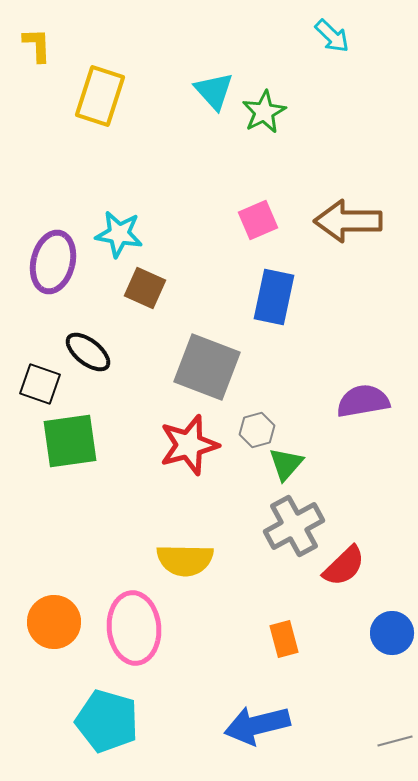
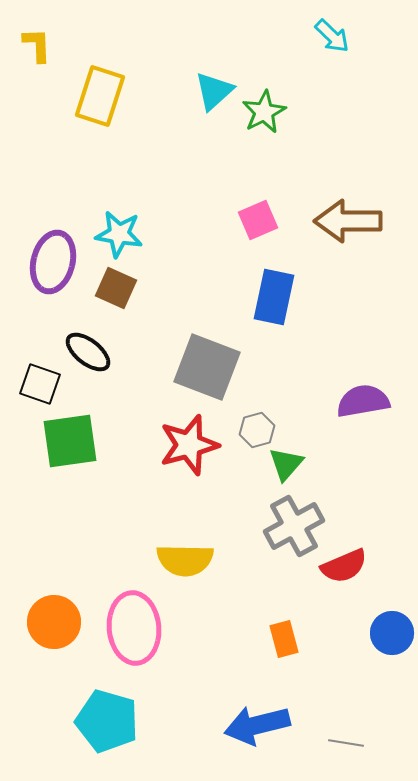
cyan triangle: rotated 30 degrees clockwise
brown square: moved 29 px left
red semicircle: rotated 21 degrees clockwise
gray line: moved 49 px left, 2 px down; rotated 24 degrees clockwise
